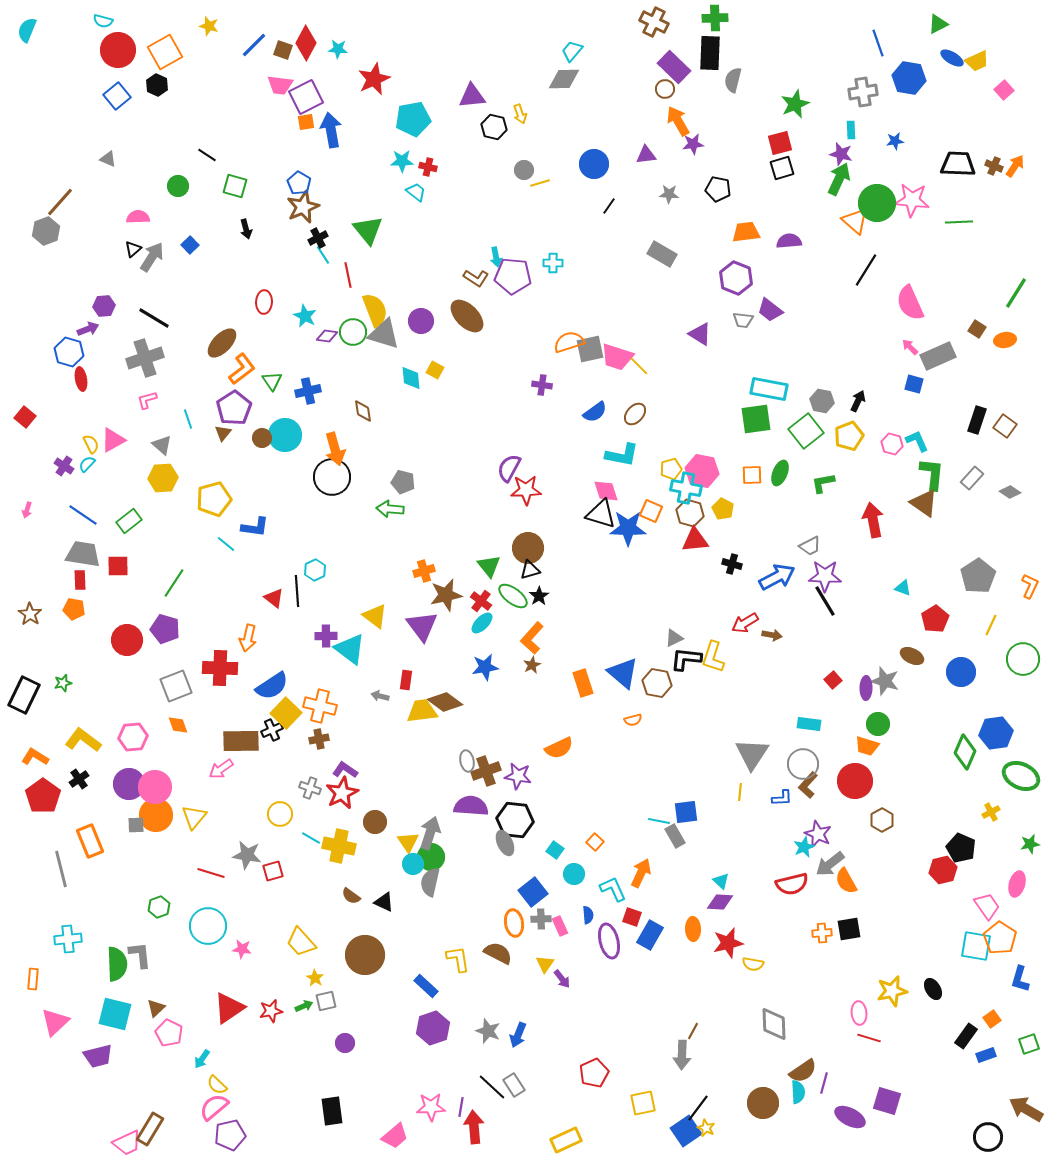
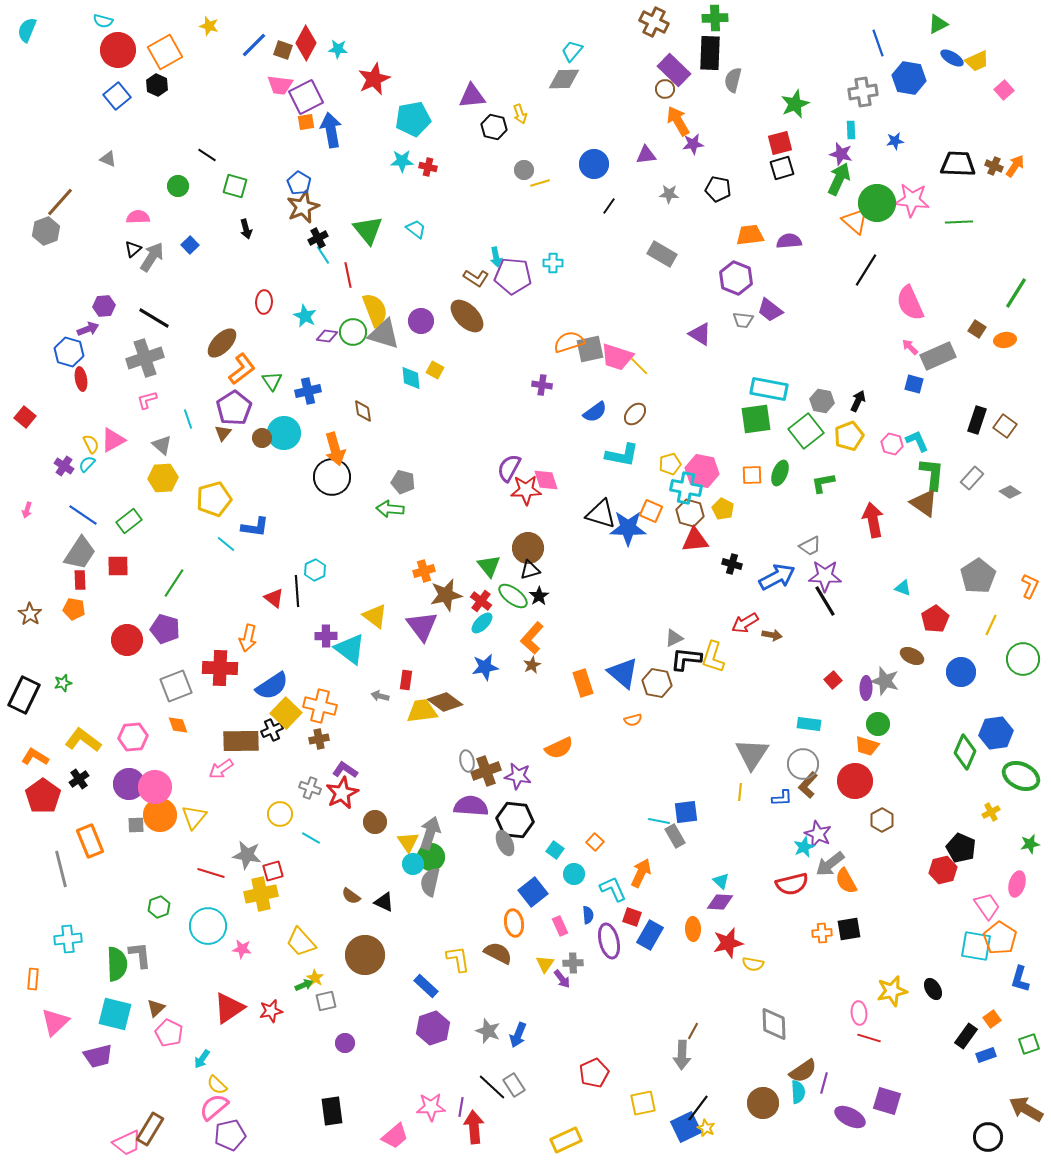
purple rectangle at (674, 67): moved 3 px down
cyan trapezoid at (416, 192): moved 37 px down
orange trapezoid at (746, 232): moved 4 px right, 3 px down
cyan circle at (285, 435): moved 1 px left, 2 px up
yellow pentagon at (671, 469): moved 1 px left, 5 px up
pink diamond at (606, 491): moved 60 px left, 11 px up
gray trapezoid at (83, 554): moved 3 px left, 1 px up; rotated 114 degrees clockwise
orange circle at (156, 815): moved 4 px right
yellow cross at (339, 846): moved 78 px left, 48 px down; rotated 24 degrees counterclockwise
gray cross at (541, 919): moved 32 px right, 44 px down
green arrow at (304, 1006): moved 21 px up
blue square at (686, 1131): moved 4 px up; rotated 8 degrees clockwise
